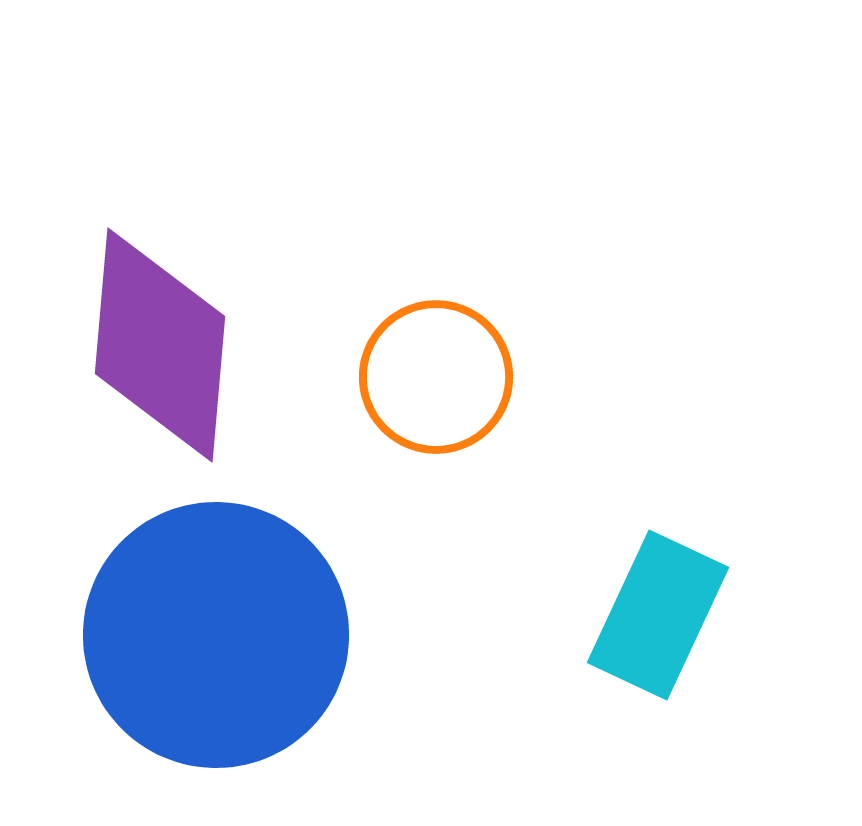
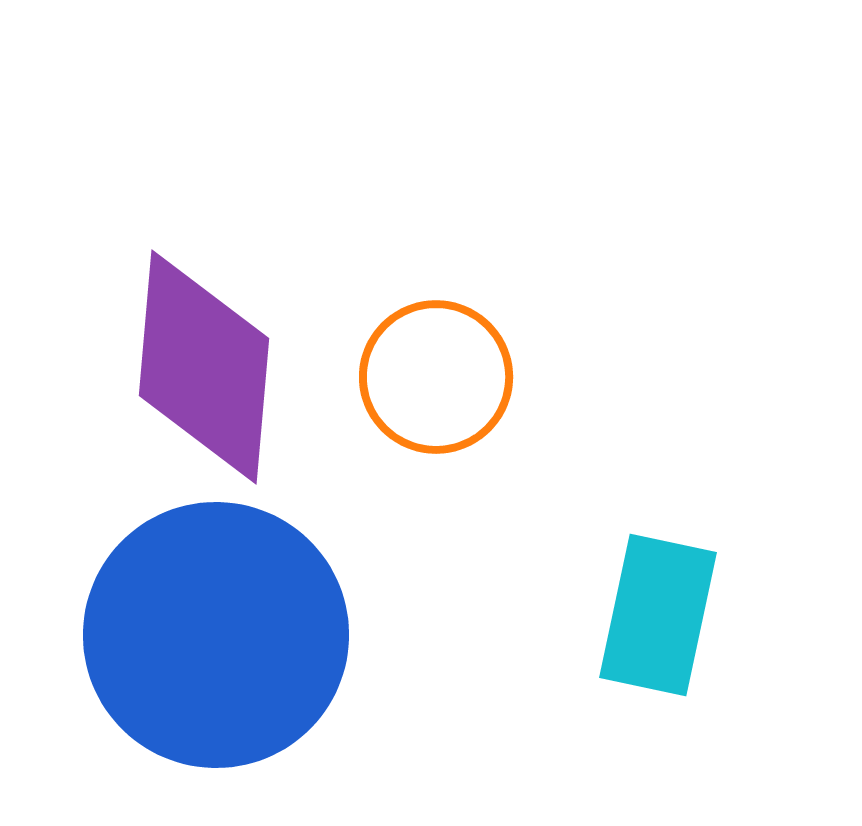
purple diamond: moved 44 px right, 22 px down
cyan rectangle: rotated 13 degrees counterclockwise
